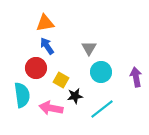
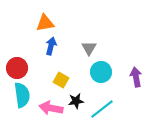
blue arrow: moved 4 px right; rotated 48 degrees clockwise
red circle: moved 19 px left
black star: moved 1 px right, 5 px down
